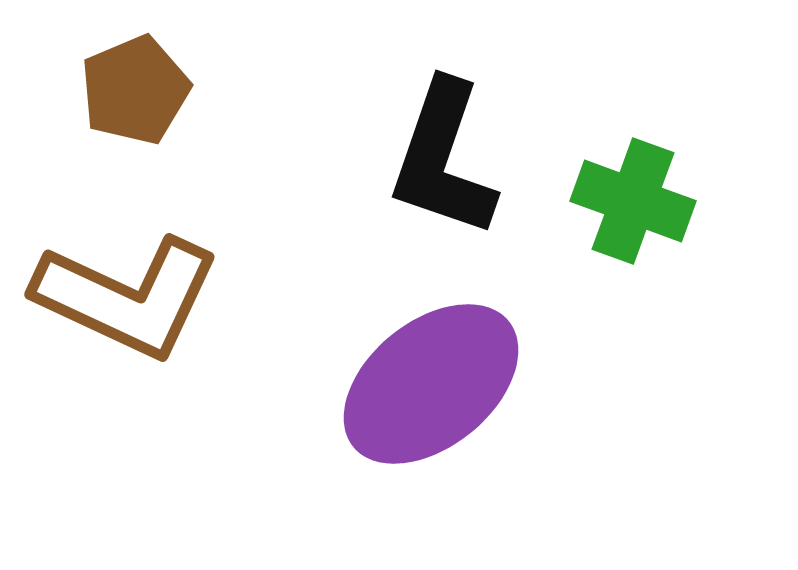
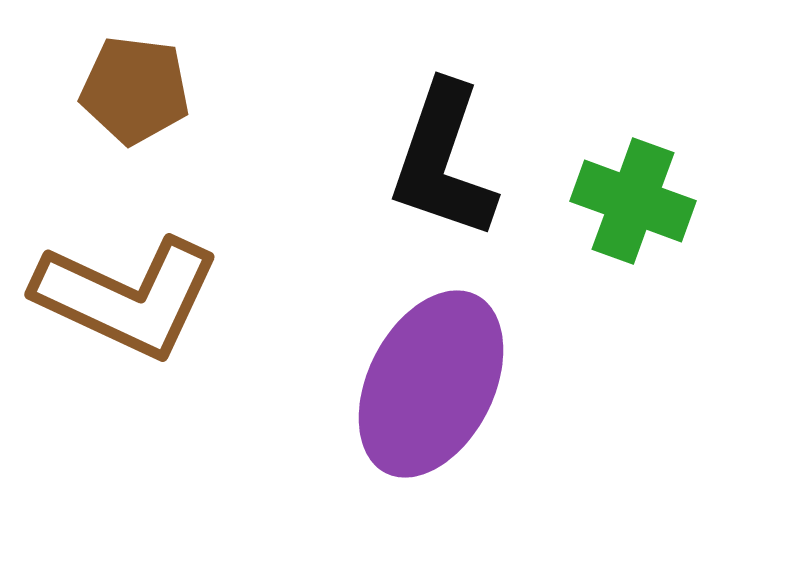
brown pentagon: rotated 30 degrees clockwise
black L-shape: moved 2 px down
purple ellipse: rotated 24 degrees counterclockwise
